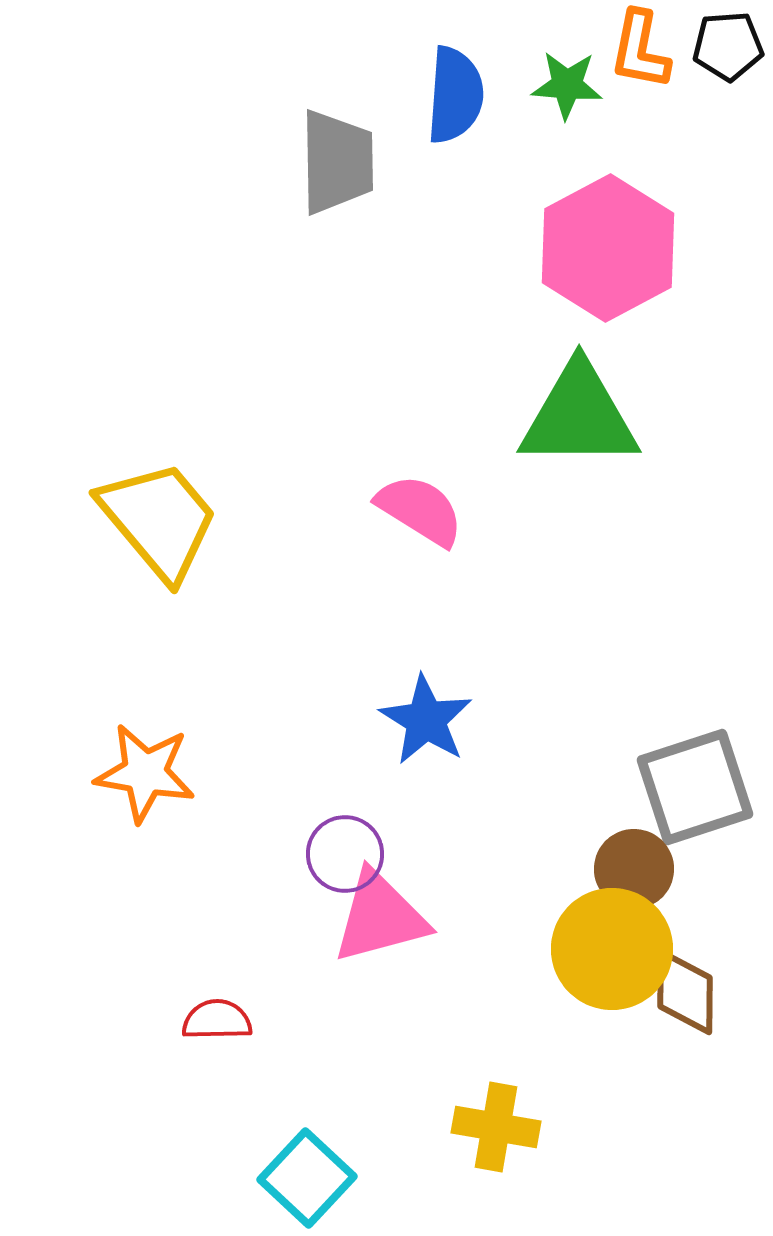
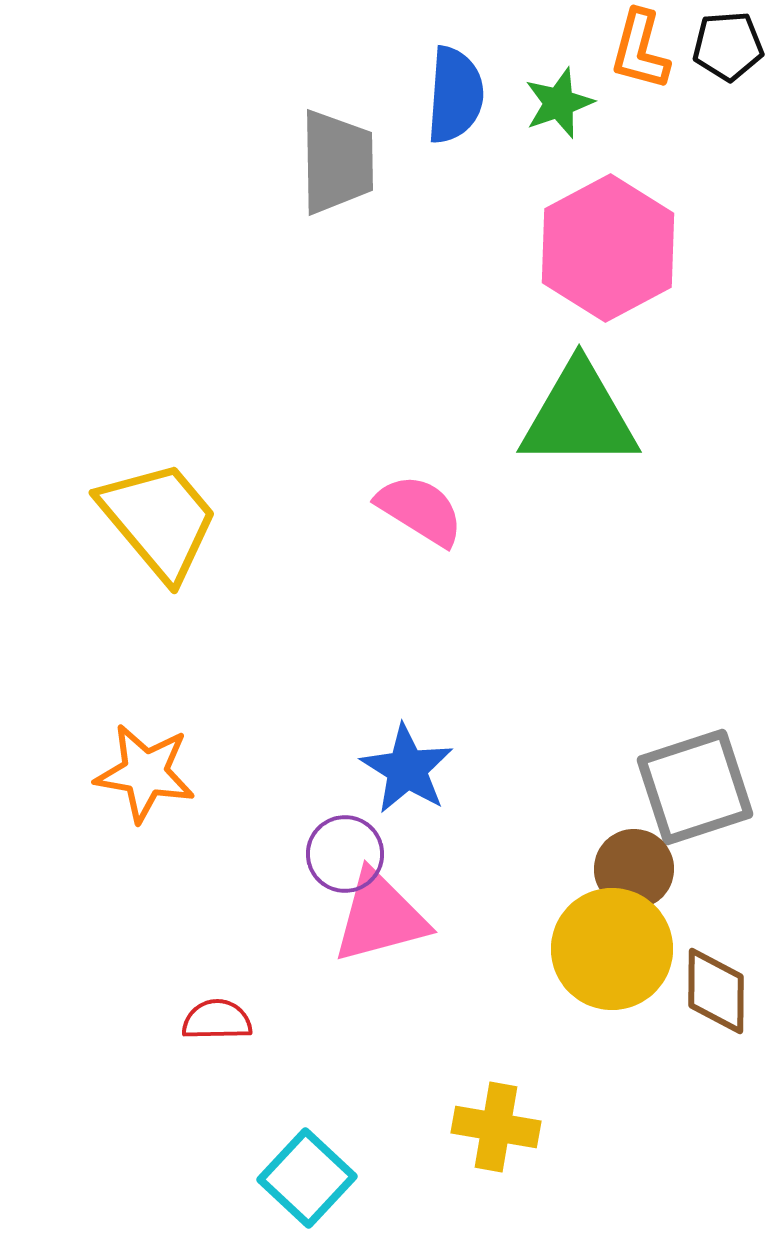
orange L-shape: rotated 4 degrees clockwise
green star: moved 8 px left, 18 px down; rotated 24 degrees counterclockwise
blue star: moved 19 px left, 49 px down
brown diamond: moved 31 px right, 1 px up
